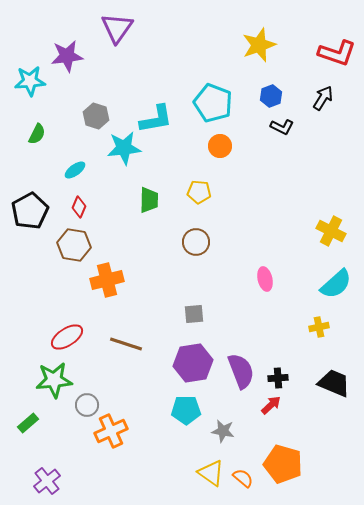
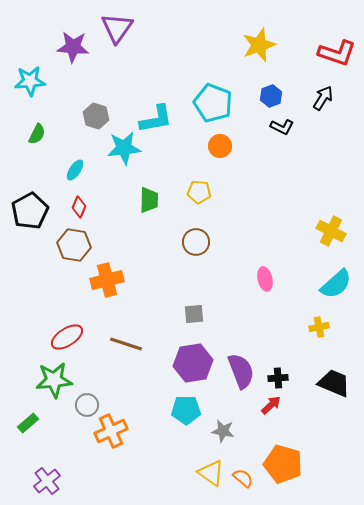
purple star at (67, 56): moved 6 px right, 9 px up; rotated 12 degrees clockwise
cyan ellipse at (75, 170): rotated 20 degrees counterclockwise
